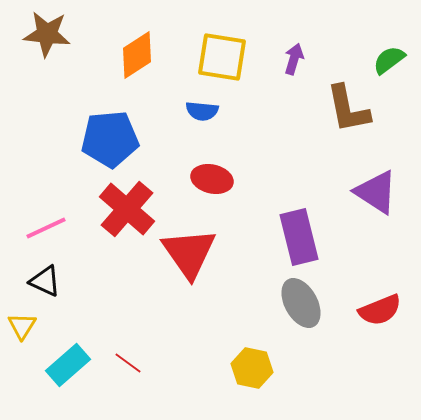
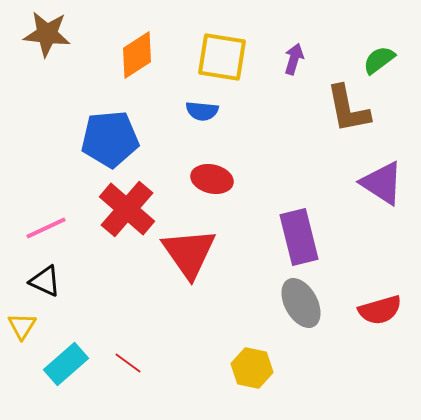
green semicircle: moved 10 px left
purple triangle: moved 6 px right, 9 px up
red semicircle: rotated 6 degrees clockwise
cyan rectangle: moved 2 px left, 1 px up
